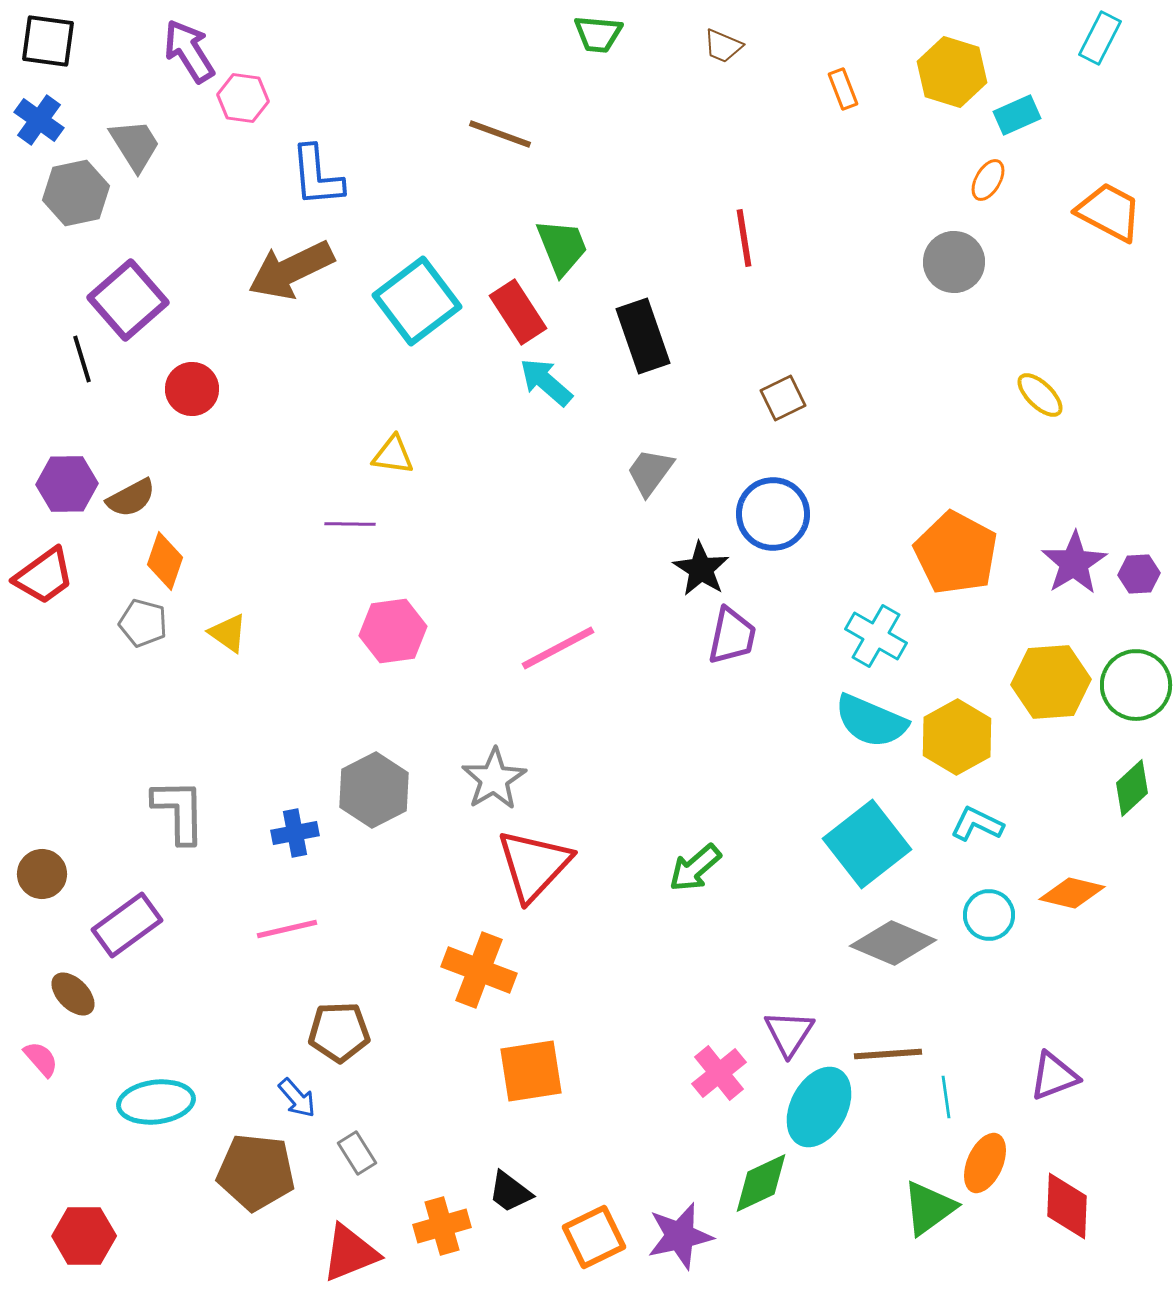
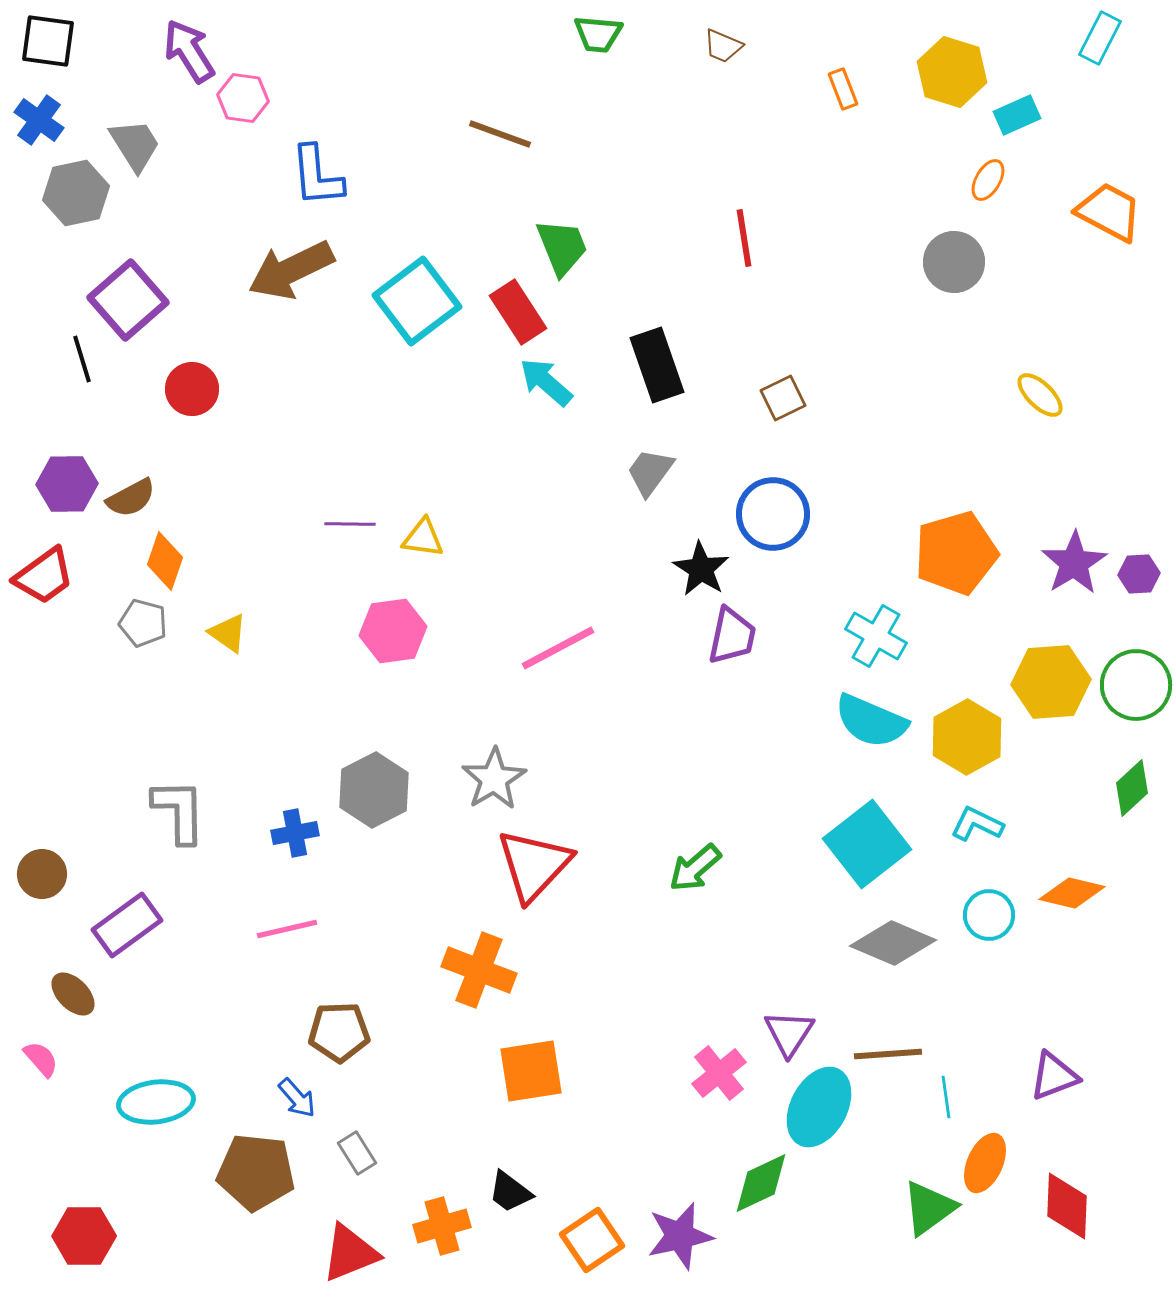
black rectangle at (643, 336): moved 14 px right, 29 px down
yellow triangle at (393, 455): moved 30 px right, 83 px down
orange pentagon at (956, 553): rotated 28 degrees clockwise
yellow hexagon at (957, 737): moved 10 px right
orange square at (594, 1237): moved 2 px left, 3 px down; rotated 8 degrees counterclockwise
